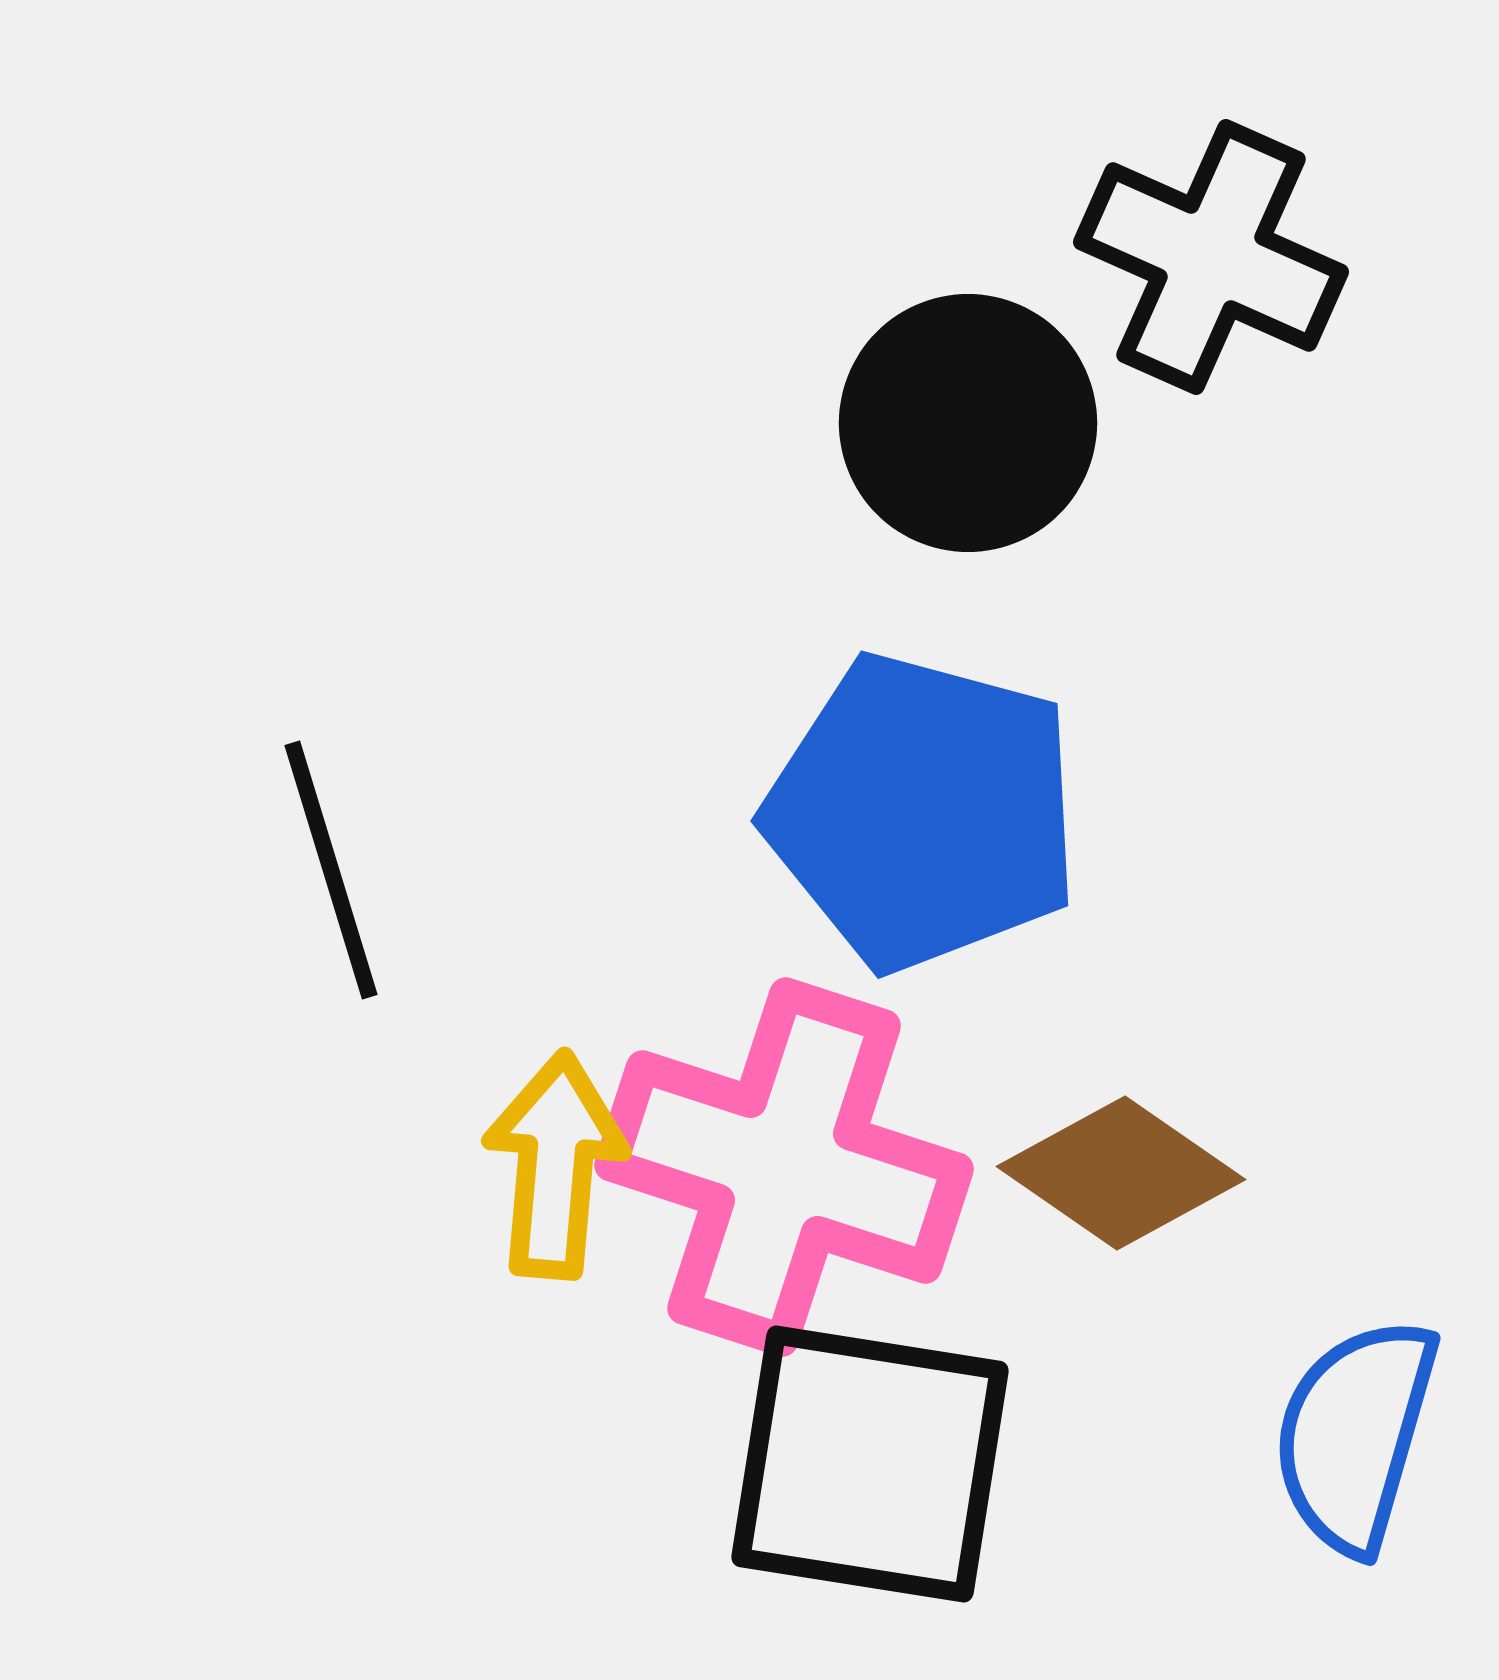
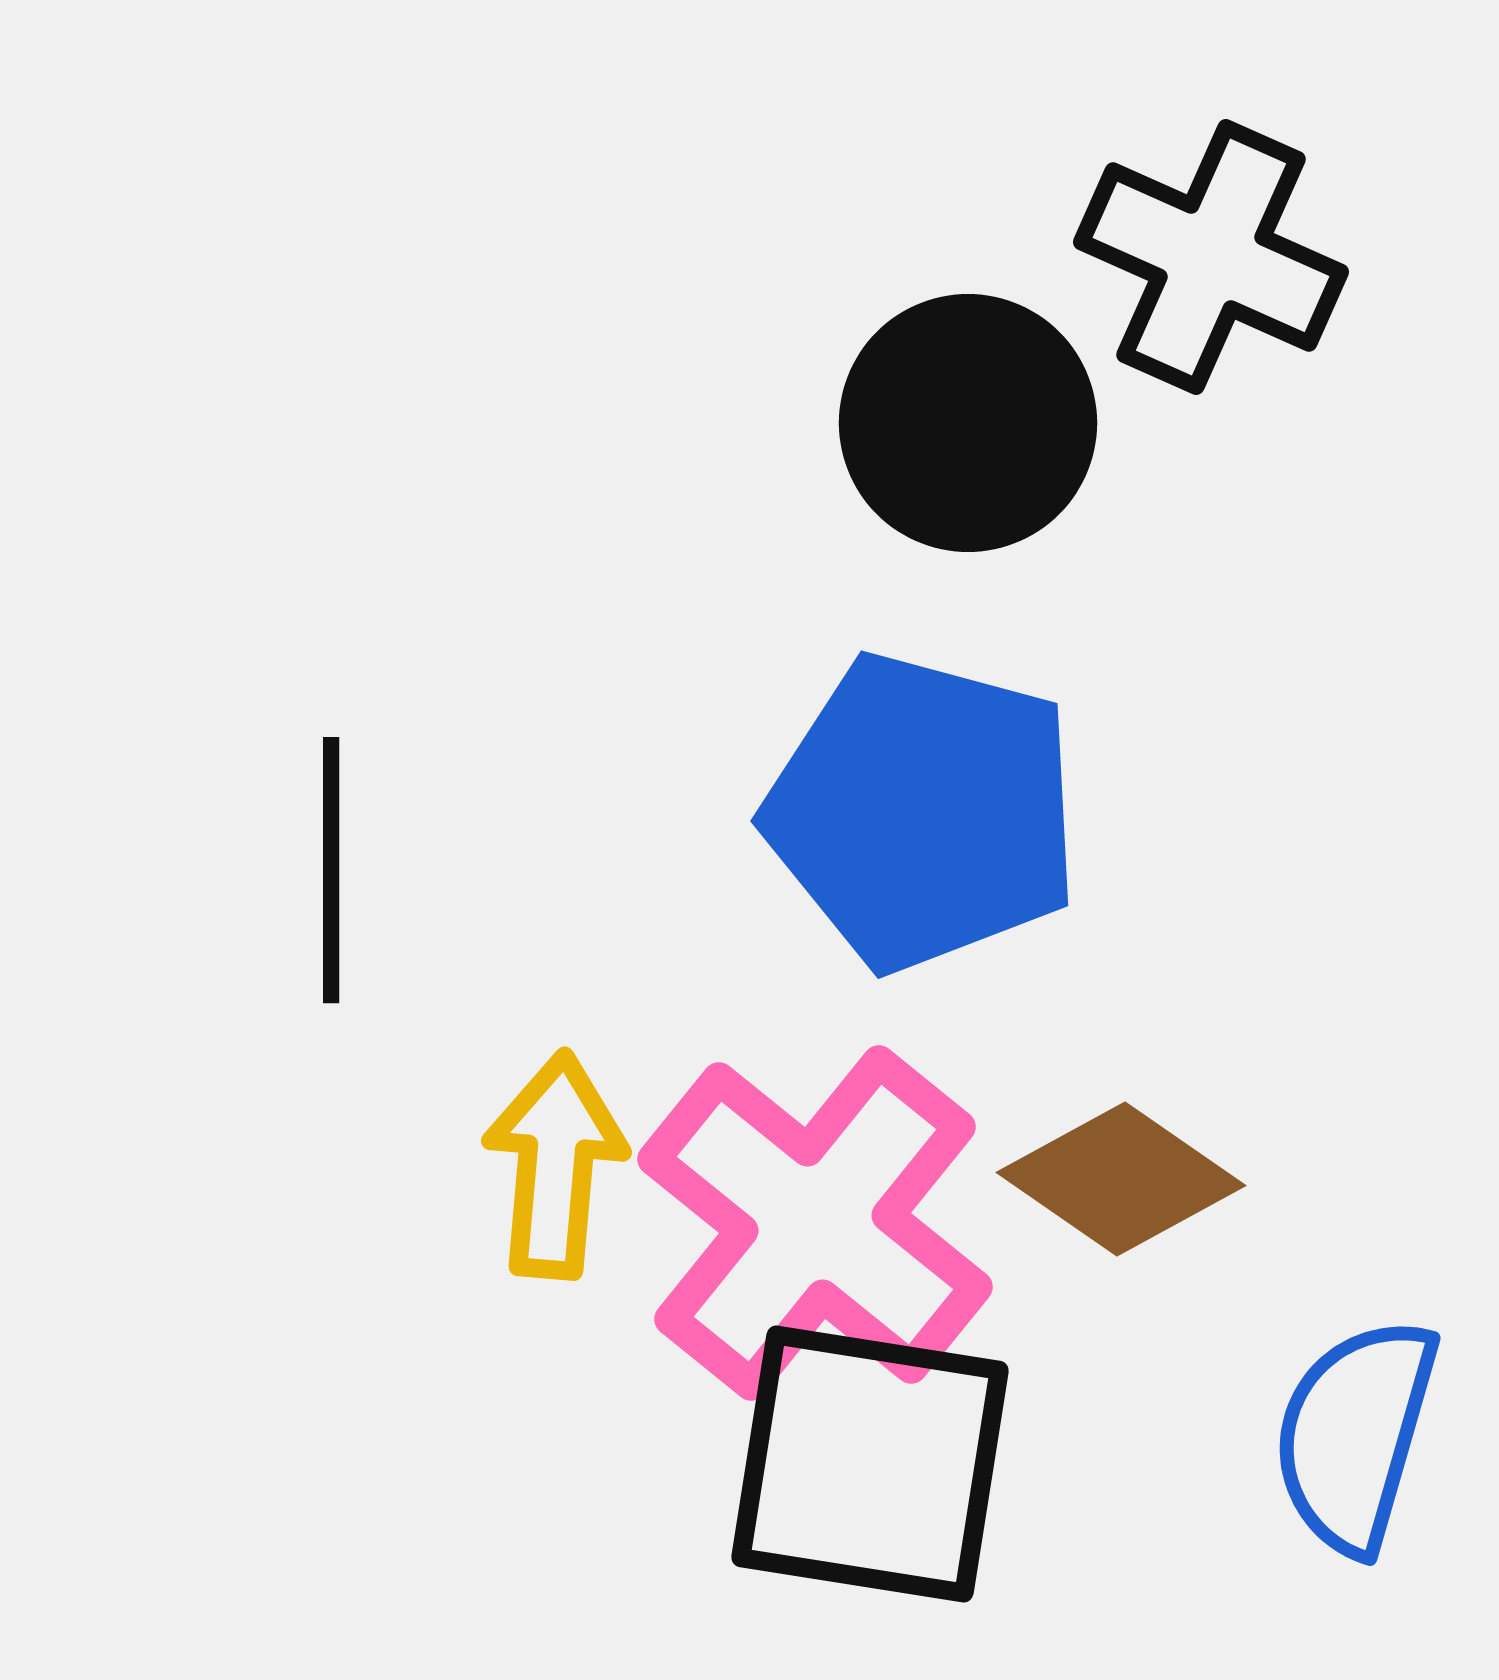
black line: rotated 17 degrees clockwise
pink cross: moved 31 px right, 56 px down; rotated 21 degrees clockwise
brown diamond: moved 6 px down
